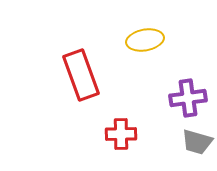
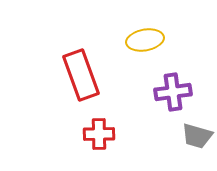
purple cross: moved 15 px left, 6 px up
red cross: moved 22 px left
gray trapezoid: moved 6 px up
